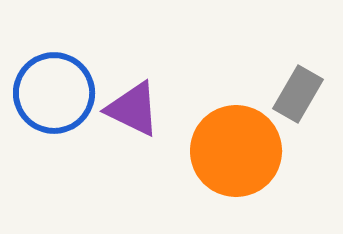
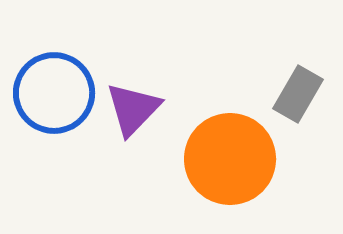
purple triangle: rotated 48 degrees clockwise
orange circle: moved 6 px left, 8 px down
